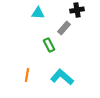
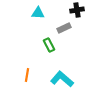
gray rectangle: rotated 24 degrees clockwise
cyan L-shape: moved 2 px down
